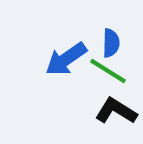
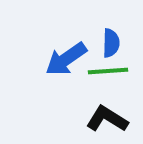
green line: rotated 36 degrees counterclockwise
black L-shape: moved 9 px left, 8 px down
